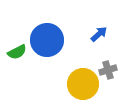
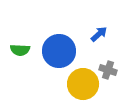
blue circle: moved 12 px right, 11 px down
green semicircle: moved 3 px right, 2 px up; rotated 30 degrees clockwise
gray cross: rotated 36 degrees clockwise
